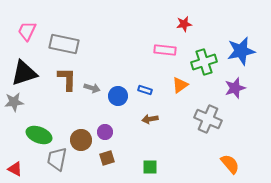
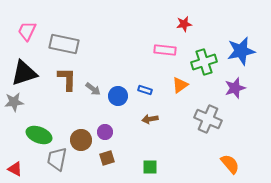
gray arrow: moved 1 px right, 1 px down; rotated 21 degrees clockwise
